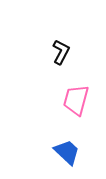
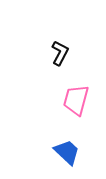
black L-shape: moved 1 px left, 1 px down
